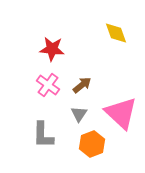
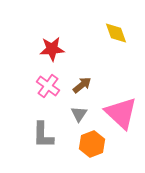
red star: rotated 10 degrees counterclockwise
pink cross: moved 1 px down
